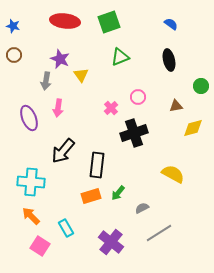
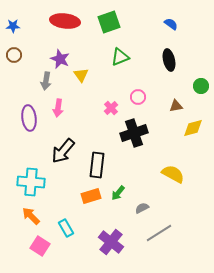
blue star: rotated 16 degrees counterclockwise
purple ellipse: rotated 15 degrees clockwise
